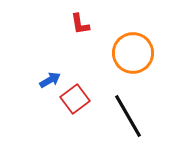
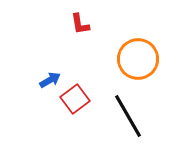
orange circle: moved 5 px right, 6 px down
